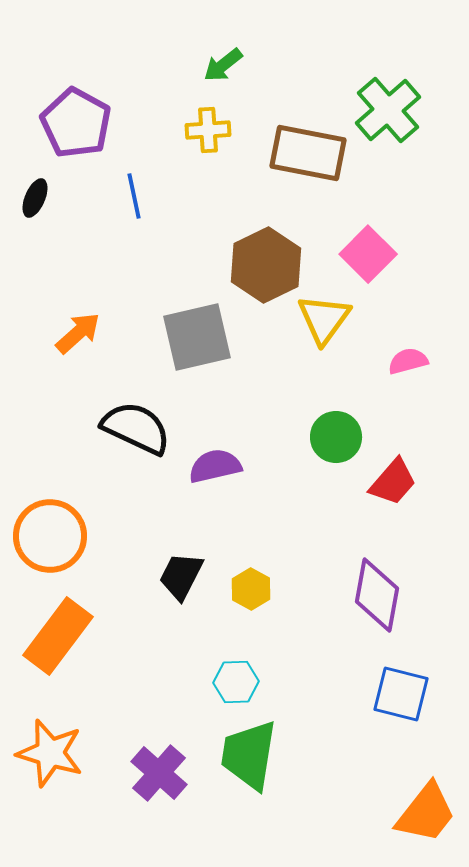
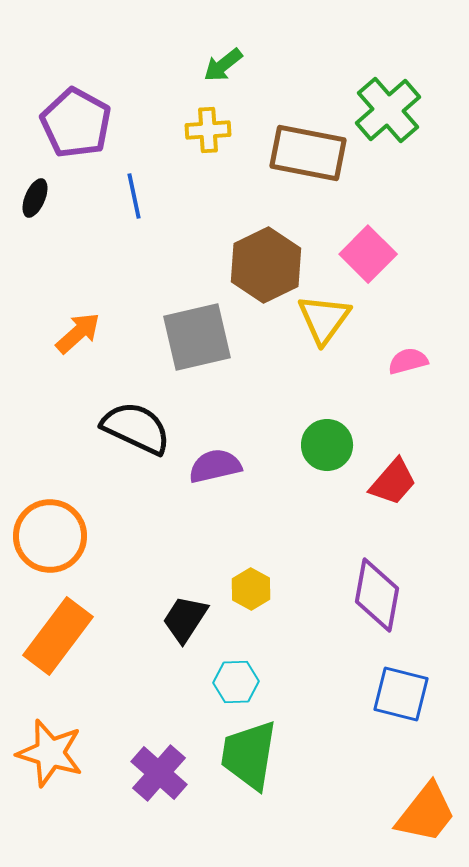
green circle: moved 9 px left, 8 px down
black trapezoid: moved 4 px right, 43 px down; rotated 6 degrees clockwise
